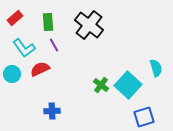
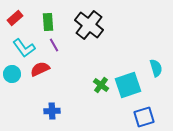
cyan square: rotated 28 degrees clockwise
